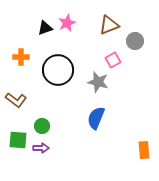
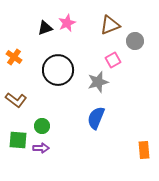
brown triangle: moved 1 px right
orange cross: moved 7 px left; rotated 35 degrees clockwise
gray star: rotated 30 degrees counterclockwise
